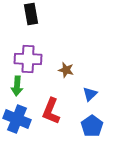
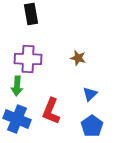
brown star: moved 12 px right, 12 px up
